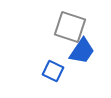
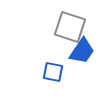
blue square: moved 1 px down; rotated 15 degrees counterclockwise
